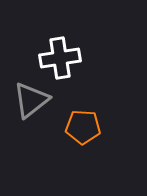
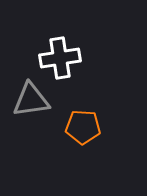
gray triangle: rotated 30 degrees clockwise
